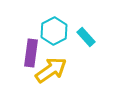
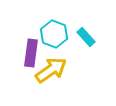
cyan hexagon: moved 3 px down; rotated 12 degrees counterclockwise
